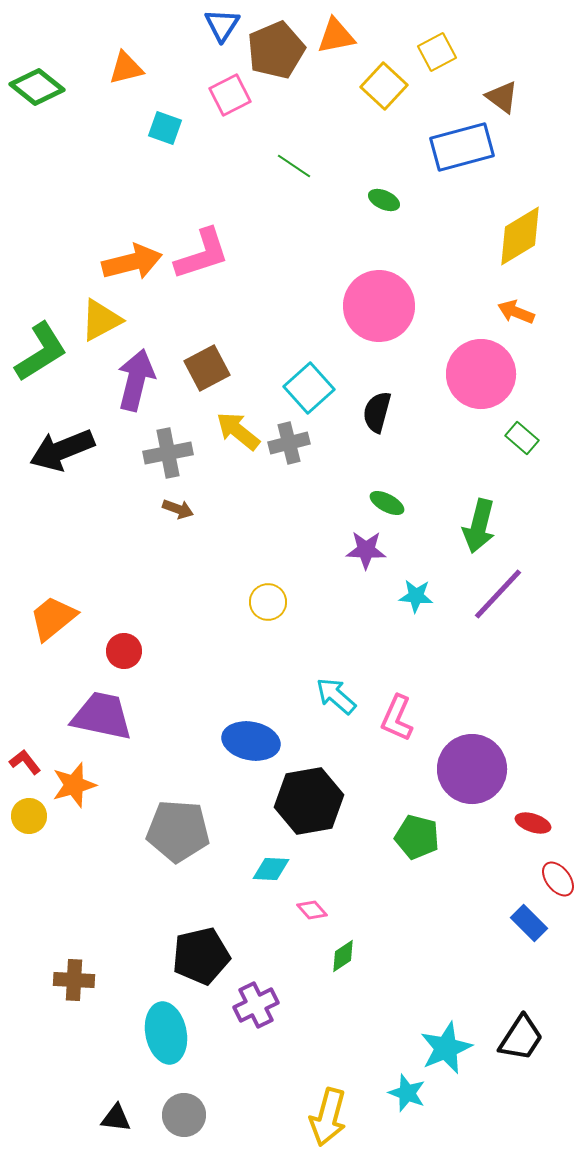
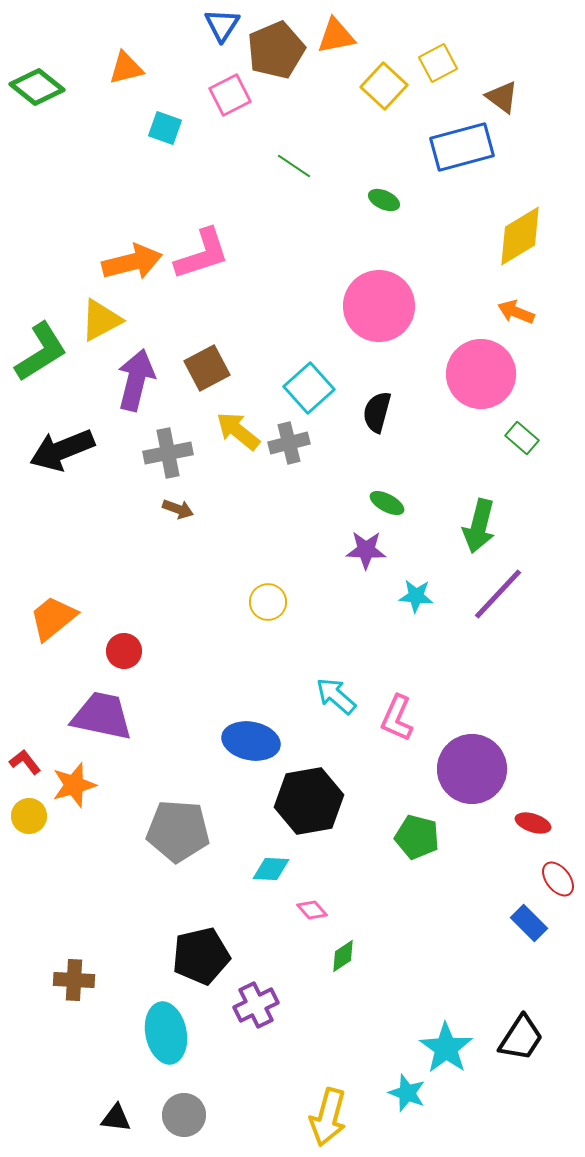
yellow square at (437, 52): moved 1 px right, 11 px down
cyan star at (446, 1048): rotated 14 degrees counterclockwise
